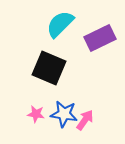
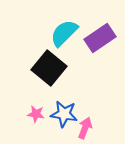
cyan semicircle: moved 4 px right, 9 px down
purple rectangle: rotated 8 degrees counterclockwise
black square: rotated 16 degrees clockwise
pink arrow: moved 8 px down; rotated 15 degrees counterclockwise
